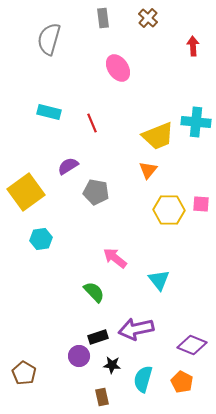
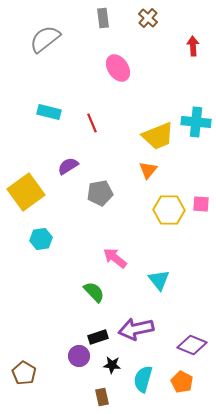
gray semicircle: moved 4 px left; rotated 36 degrees clockwise
gray pentagon: moved 4 px right, 1 px down; rotated 20 degrees counterclockwise
